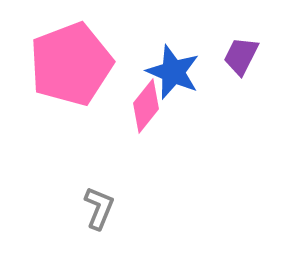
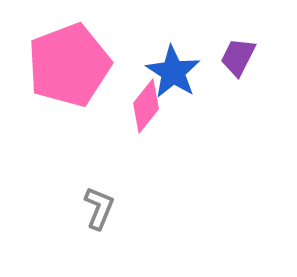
purple trapezoid: moved 3 px left, 1 px down
pink pentagon: moved 2 px left, 1 px down
blue star: rotated 10 degrees clockwise
